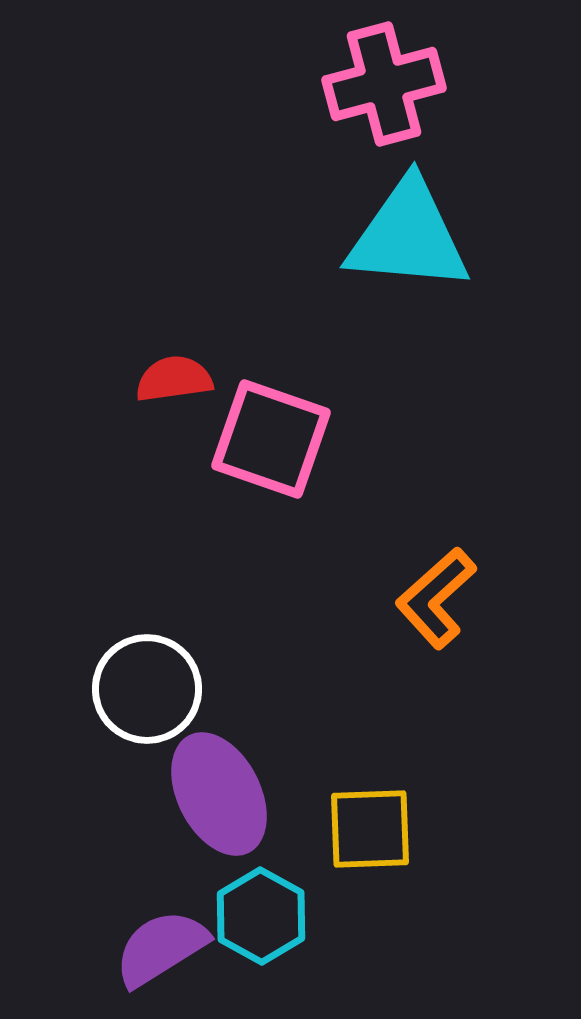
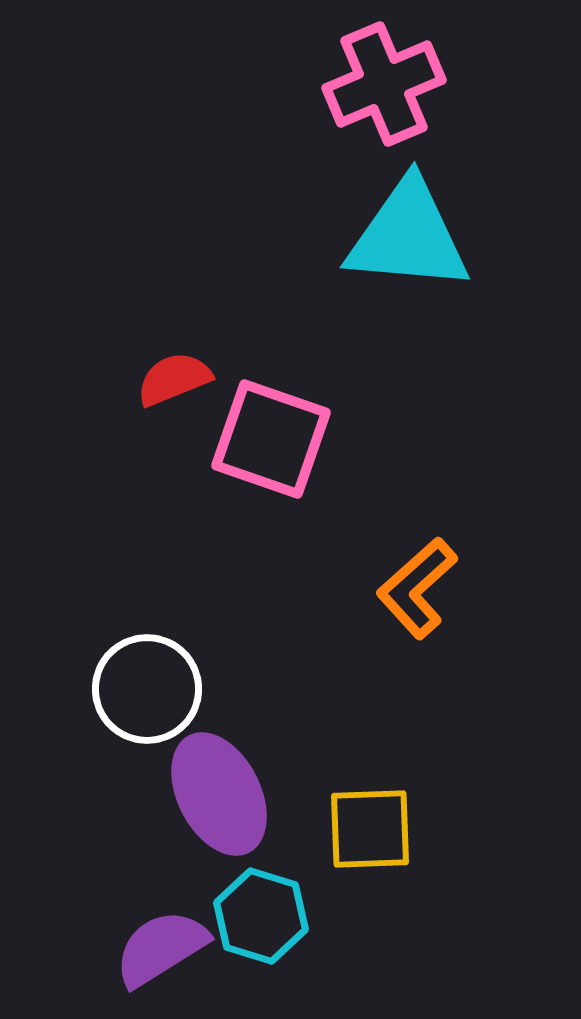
pink cross: rotated 8 degrees counterclockwise
red semicircle: rotated 14 degrees counterclockwise
orange L-shape: moved 19 px left, 10 px up
cyan hexagon: rotated 12 degrees counterclockwise
